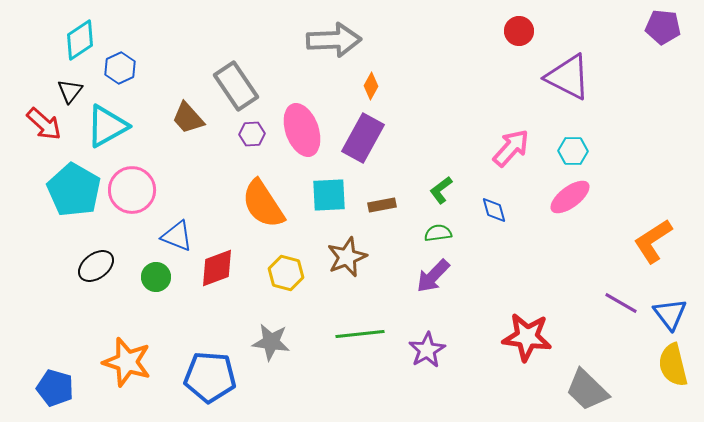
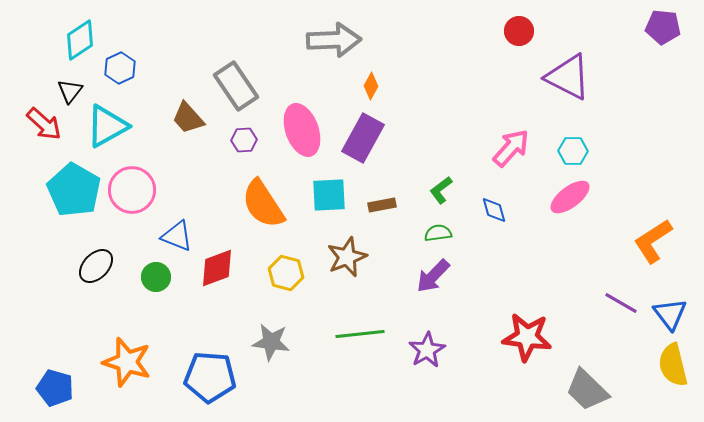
purple hexagon at (252, 134): moved 8 px left, 6 px down
black ellipse at (96, 266): rotated 9 degrees counterclockwise
